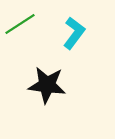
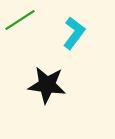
green line: moved 4 px up
